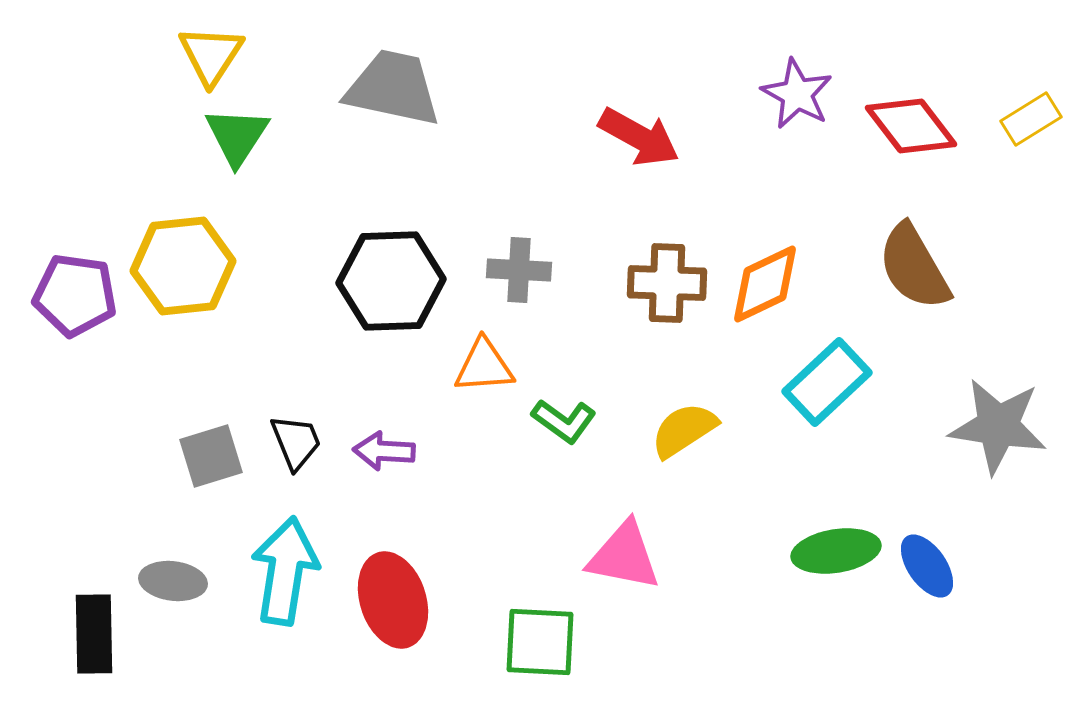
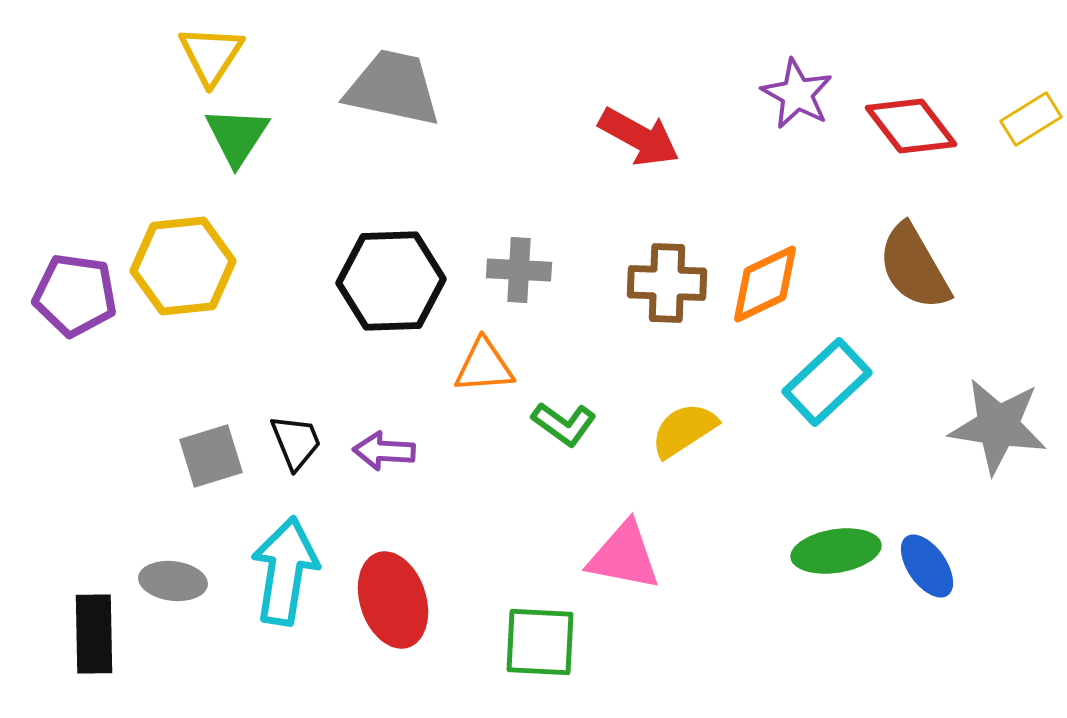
green L-shape: moved 3 px down
